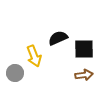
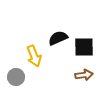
black square: moved 2 px up
gray circle: moved 1 px right, 4 px down
